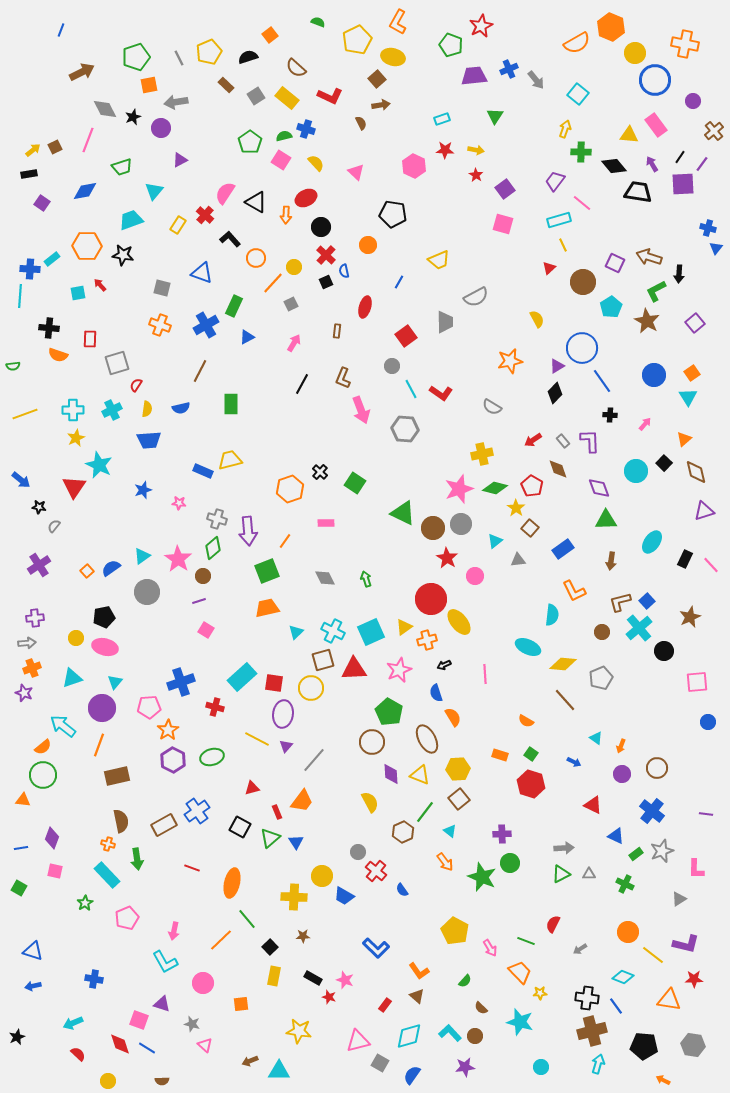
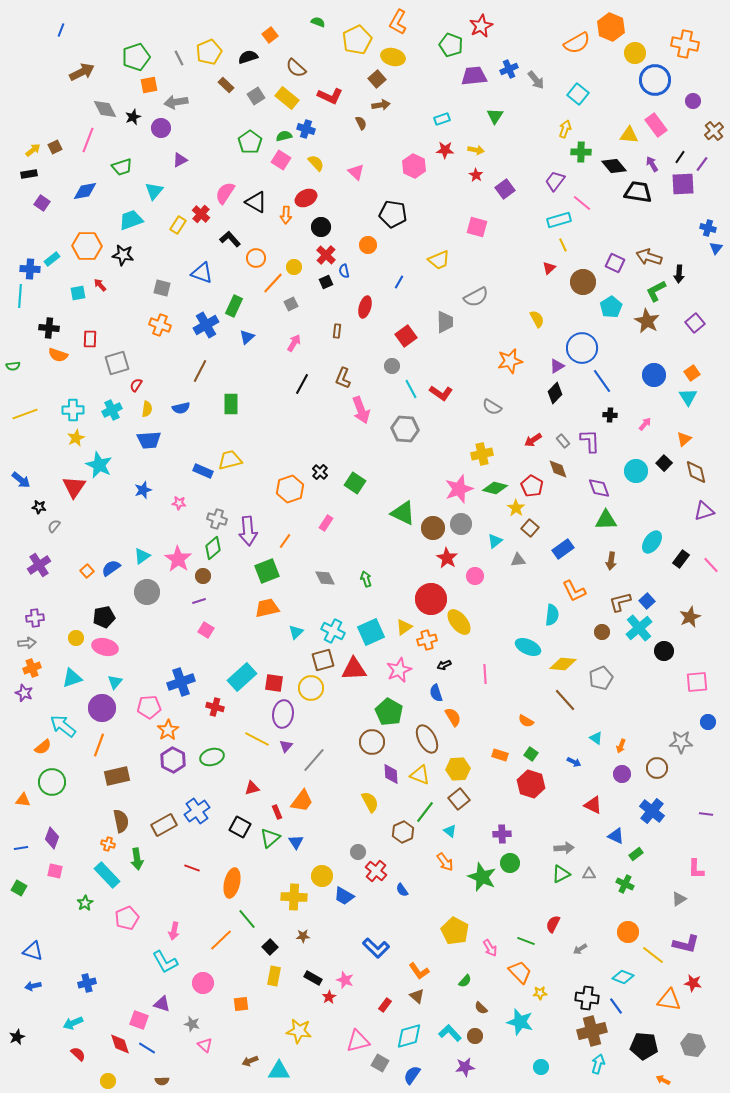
red cross at (205, 215): moved 4 px left, 1 px up
pink square at (503, 224): moved 26 px left, 3 px down
blue triangle at (247, 337): rotated 14 degrees counterclockwise
pink rectangle at (326, 523): rotated 56 degrees counterclockwise
black rectangle at (685, 559): moved 4 px left; rotated 12 degrees clockwise
green circle at (43, 775): moved 9 px right, 7 px down
gray star at (662, 851): moved 19 px right, 109 px up; rotated 20 degrees clockwise
blue cross at (94, 979): moved 7 px left, 4 px down; rotated 24 degrees counterclockwise
red star at (694, 979): moved 1 px left, 4 px down; rotated 12 degrees clockwise
red star at (329, 997): rotated 24 degrees clockwise
